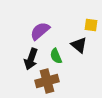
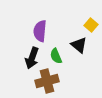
yellow square: rotated 32 degrees clockwise
purple semicircle: rotated 45 degrees counterclockwise
black arrow: moved 1 px right, 1 px up
